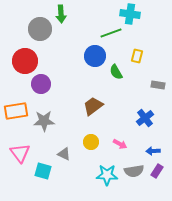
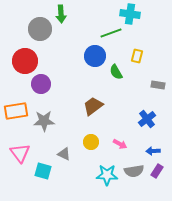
blue cross: moved 2 px right, 1 px down
